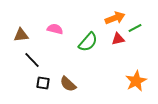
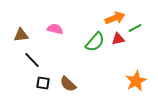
green semicircle: moved 7 px right
